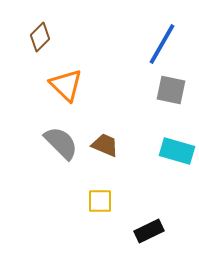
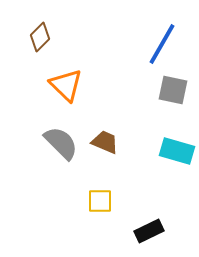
gray square: moved 2 px right
brown trapezoid: moved 3 px up
